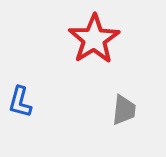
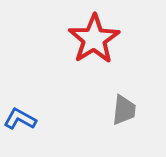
blue L-shape: moved 17 px down; rotated 104 degrees clockwise
